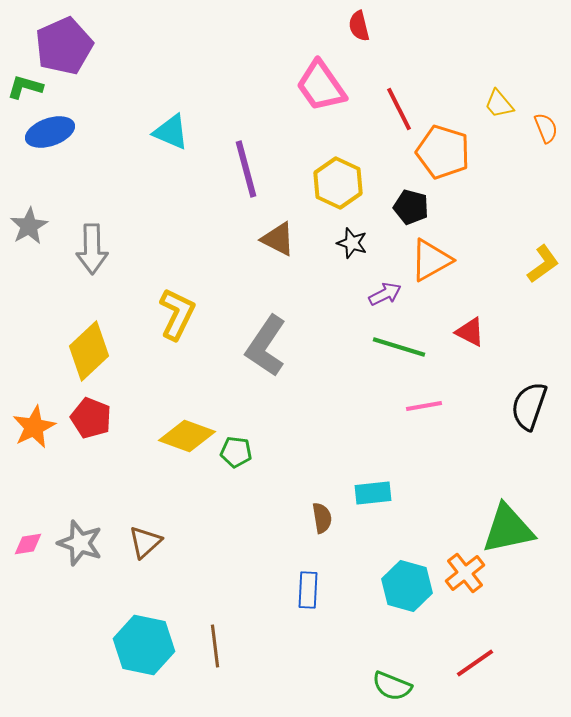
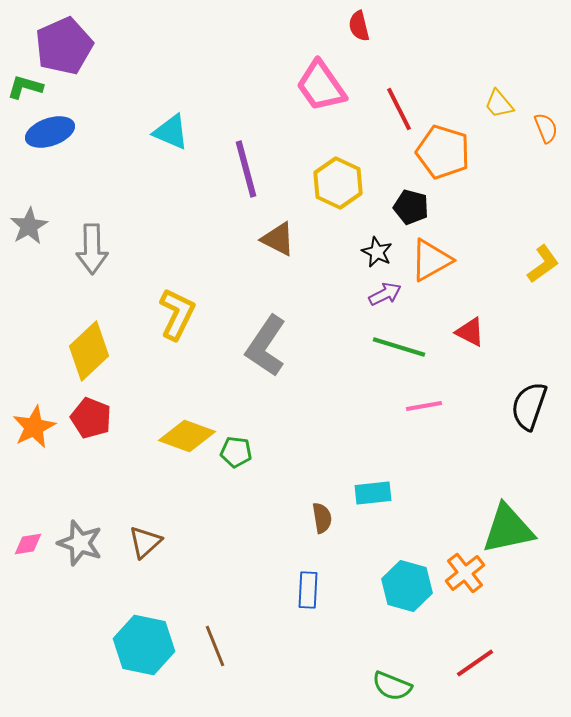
black star at (352, 243): moved 25 px right, 9 px down; rotated 8 degrees clockwise
brown line at (215, 646): rotated 15 degrees counterclockwise
